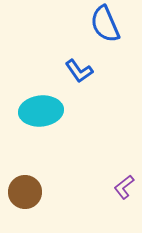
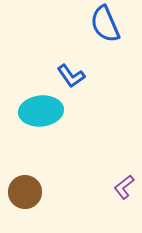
blue L-shape: moved 8 px left, 5 px down
